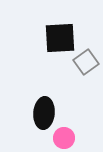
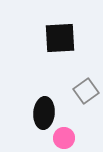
gray square: moved 29 px down
